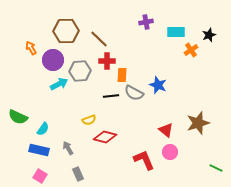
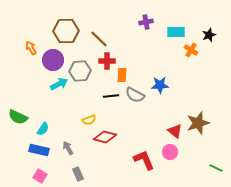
orange cross: rotated 24 degrees counterclockwise
blue star: moved 2 px right; rotated 24 degrees counterclockwise
gray semicircle: moved 1 px right, 2 px down
red triangle: moved 9 px right, 1 px down
